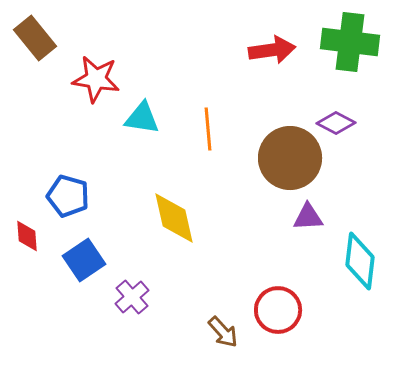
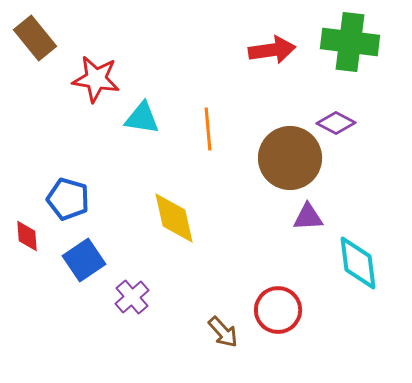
blue pentagon: moved 3 px down
cyan diamond: moved 2 px left, 2 px down; rotated 14 degrees counterclockwise
